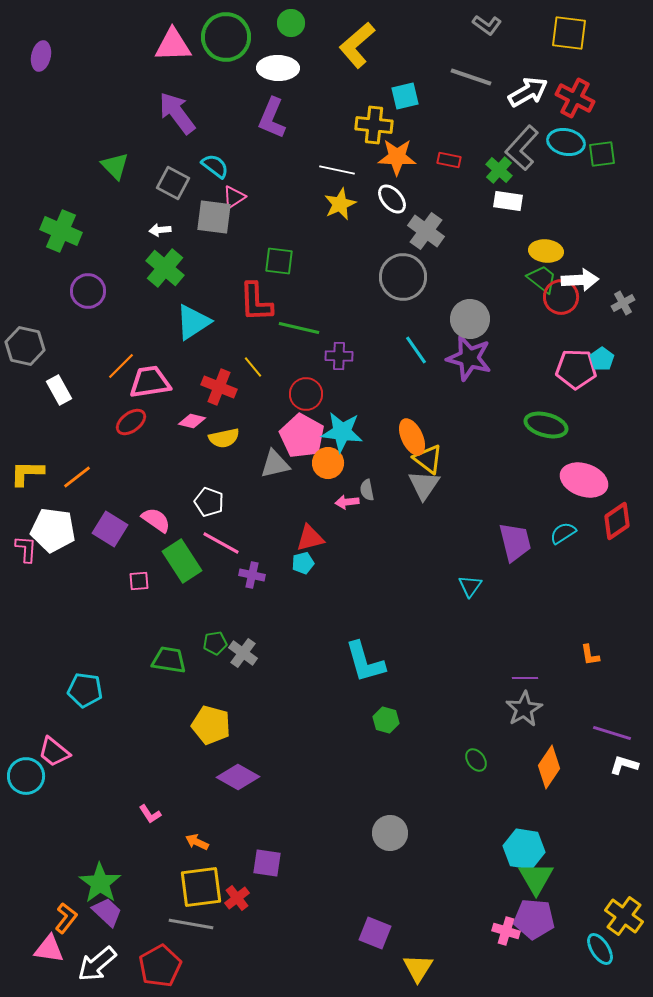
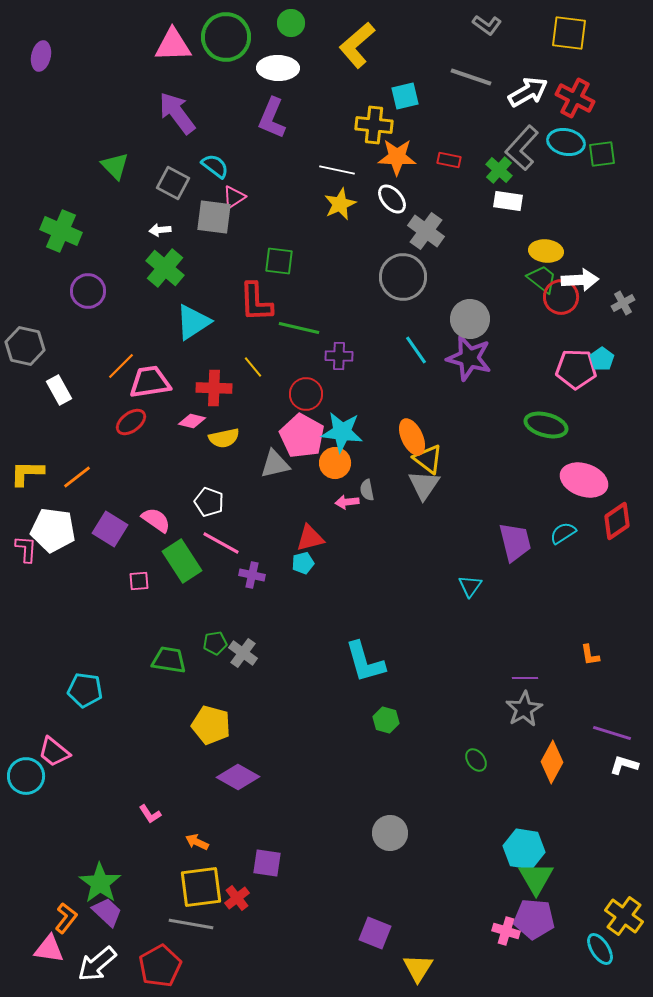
red cross at (219, 387): moved 5 px left, 1 px down; rotated 20 degrees counterclockwise
orange circle at (328, 463): moved 7 px right
orange diamond at (549, 767): moved 3 px right, 5 px up; rotated 6 degrees counterclockwise
